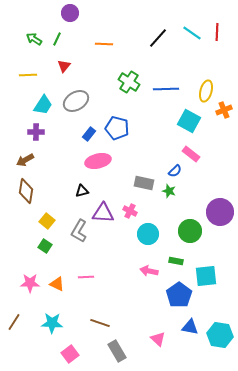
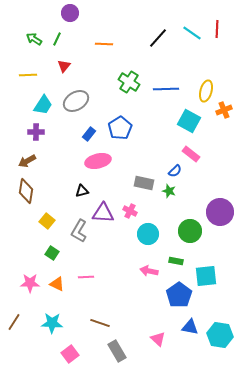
red line at (217, 32): moved 3 px up
blue pentagon at (117, 128): moved 3 px right; rotated 25 degrees clockwise
brown arrow at (25, 160): moved 2 px right, 1 px down
green square at (45, 246): moved 7 px right, 7 px down
